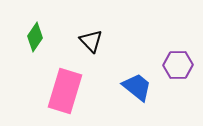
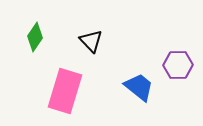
blue trapezoid: moved 2 px right
